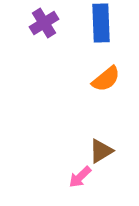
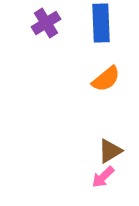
purple cross: moved 2 px right
brown triangle: moved 9 px right
pink arrow: moved 23 px right
